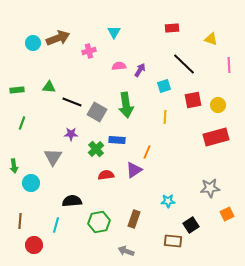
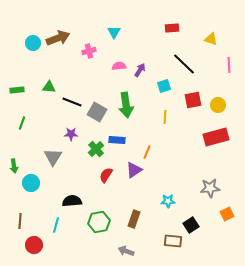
red semicircle at (106, 175): rotated 49 degrees counterclockwise
